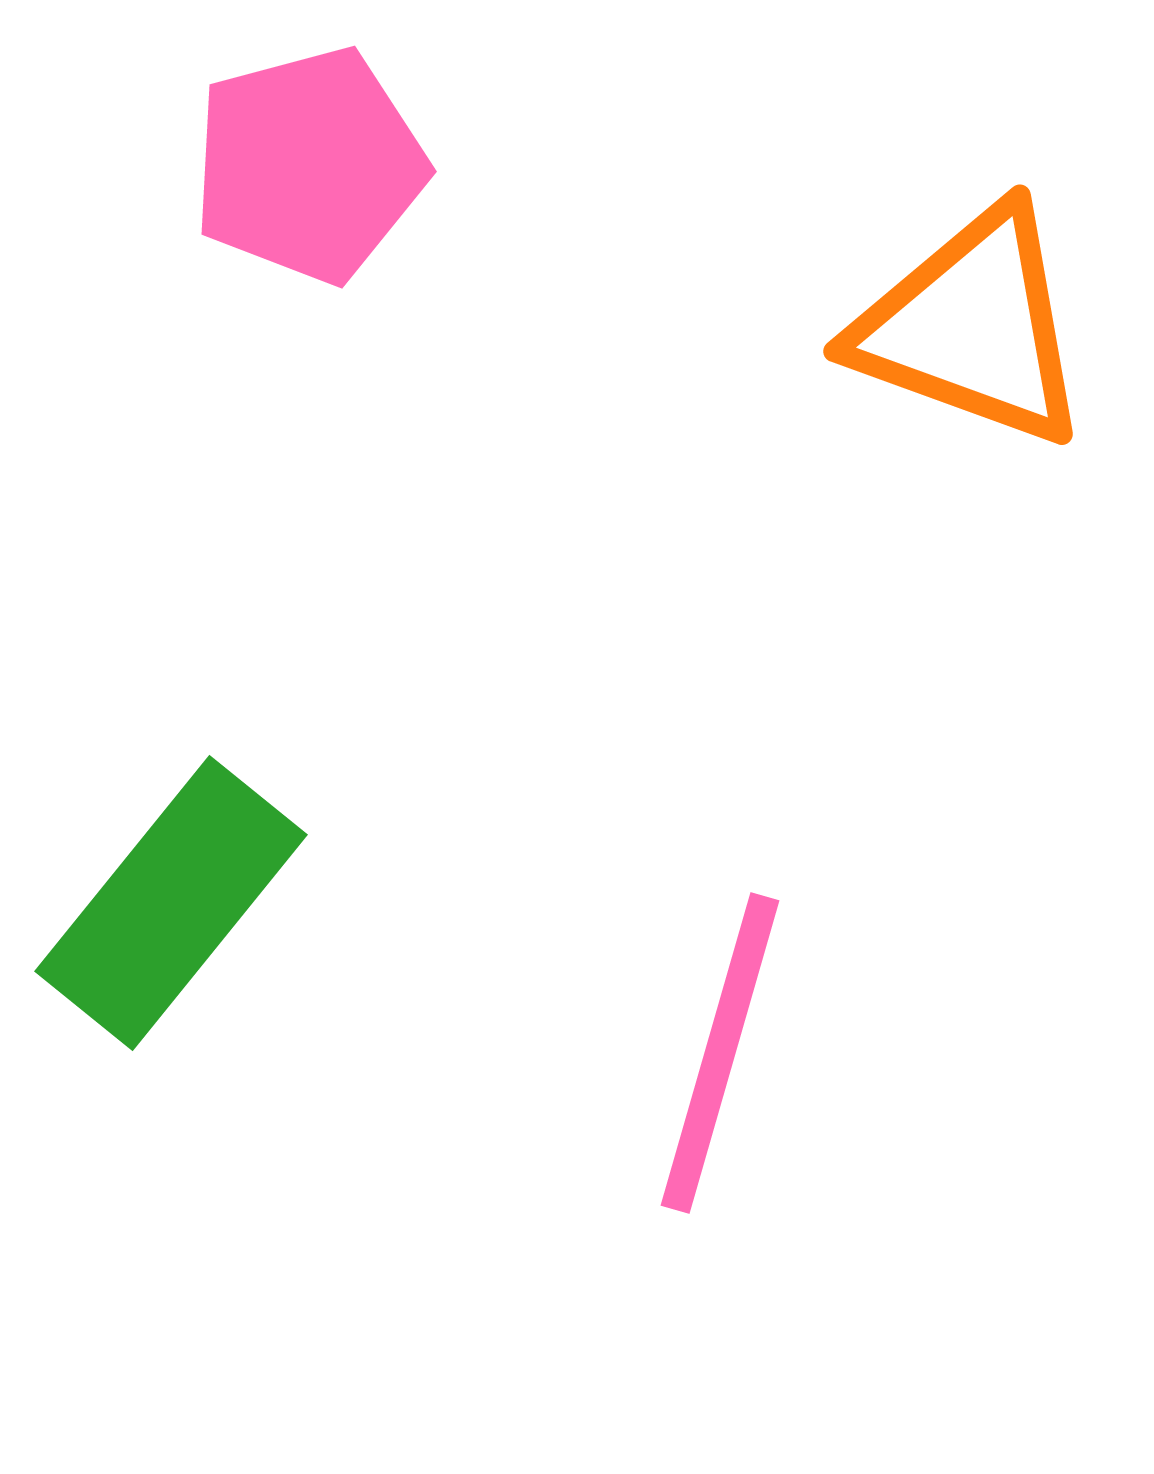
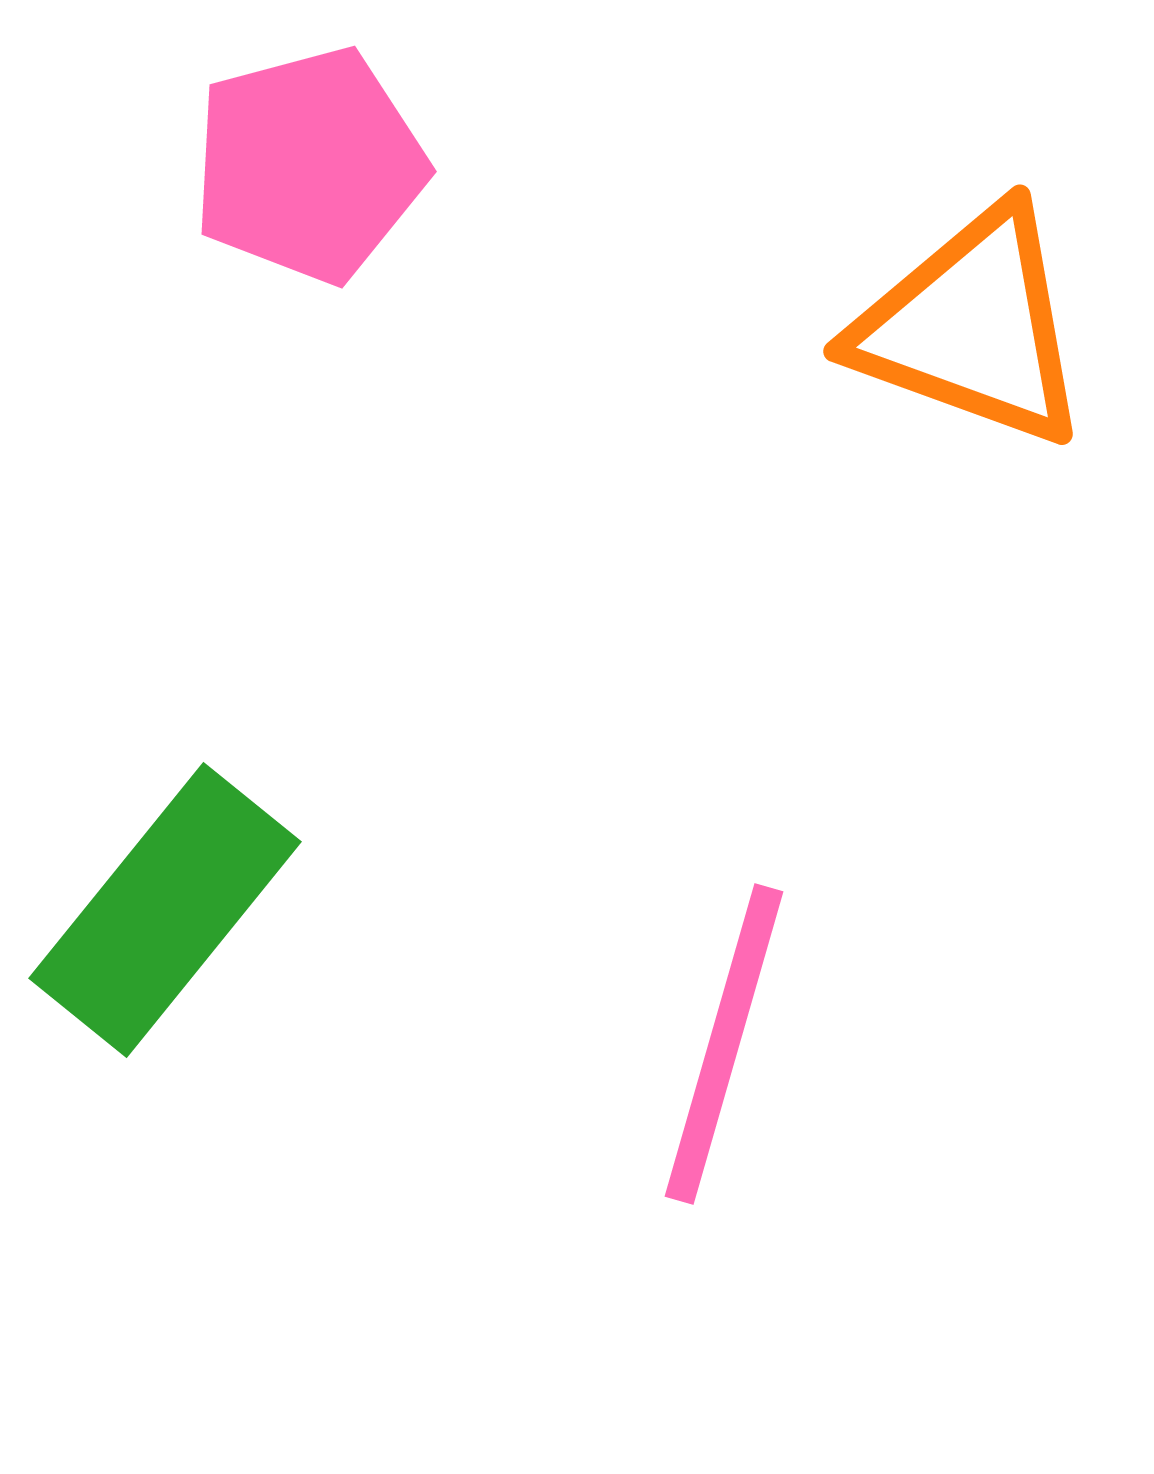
green rectangle: moved 6 px left, 7 px down
pink line: moved 4 px right, 9 px up
